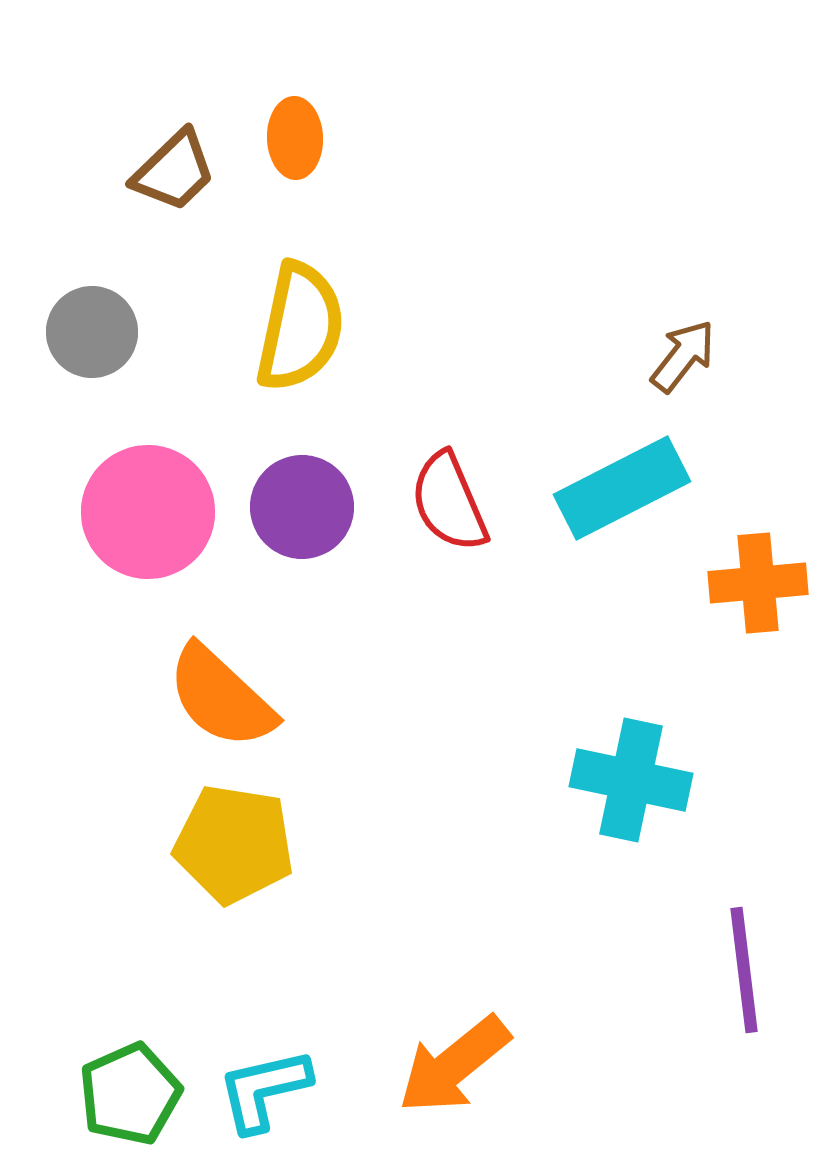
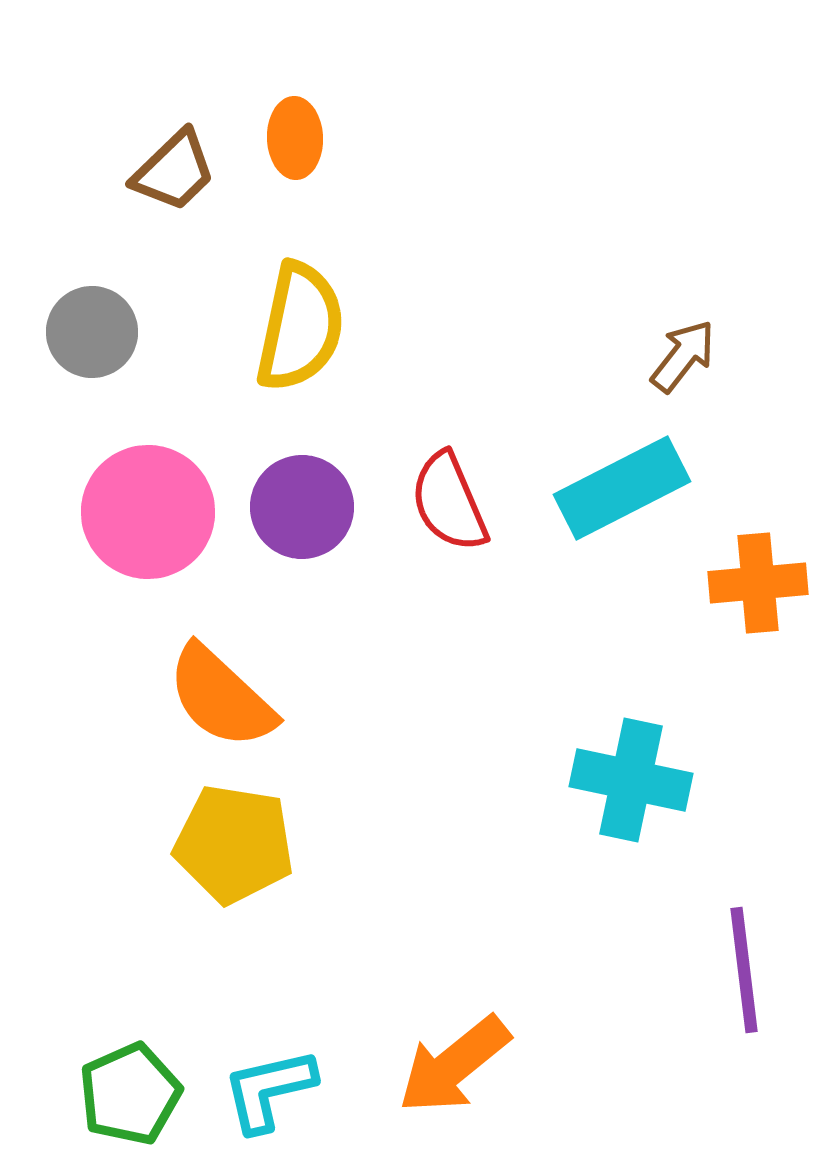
cyan L-shape: moved 5 px right
